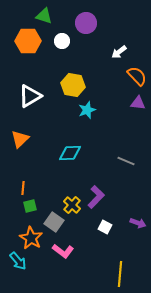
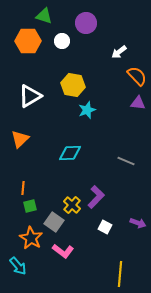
cyan arrow: moved 5 px down
